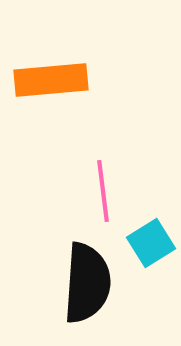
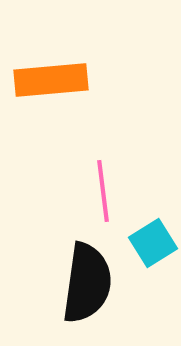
cyan square: moved 2 px right
black semicircle: rotated 4 degrees clockwise
